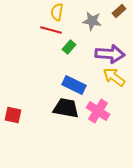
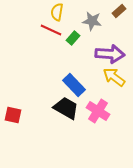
red line: rotated 10 degrees clockwise
green rectangle: moved 4 px right, 9 px up
blue rectangle: rotated 20 degrees clockwise
black trapezoid: rotated 20 degrees clockwise
